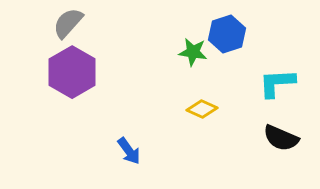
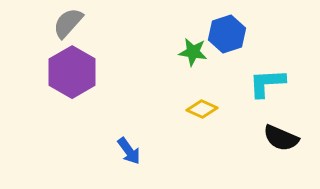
cyan L-shape: moved 10 px left
